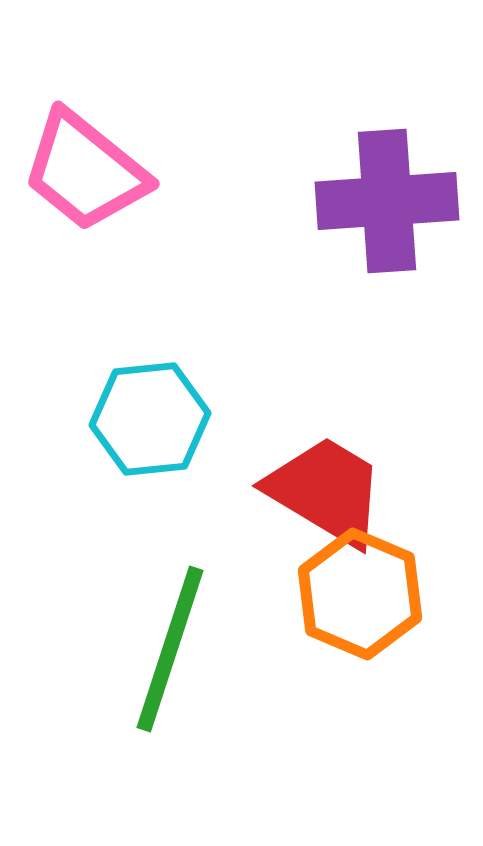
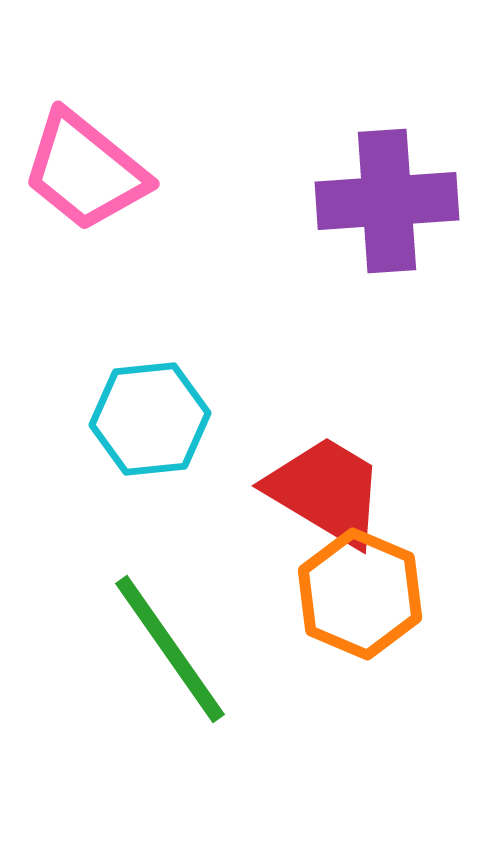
green line: rotated 53 degrees counterclockwise
